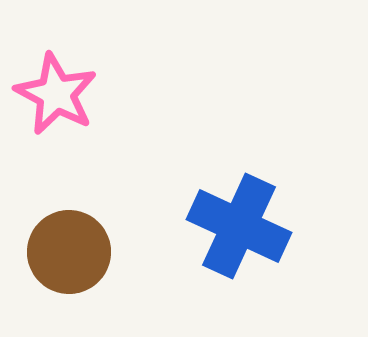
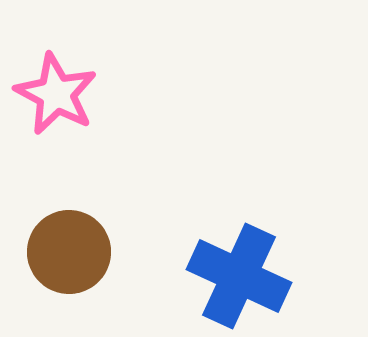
blue cross: moved 50 px down
